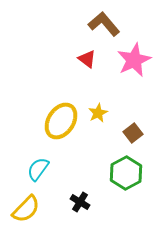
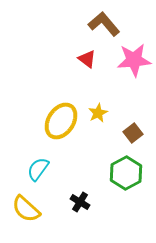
pink star: rotated 20 degrees clockwise
yellow semicircle: rotated 88 degrees clockwise
